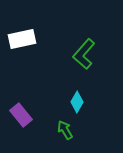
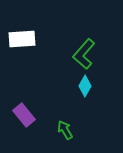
white rectangle: rotated 8 degrees clockwise
cyan diamond: moved 8 px right, 16 px up
purple rectangle: moved 3 px right
